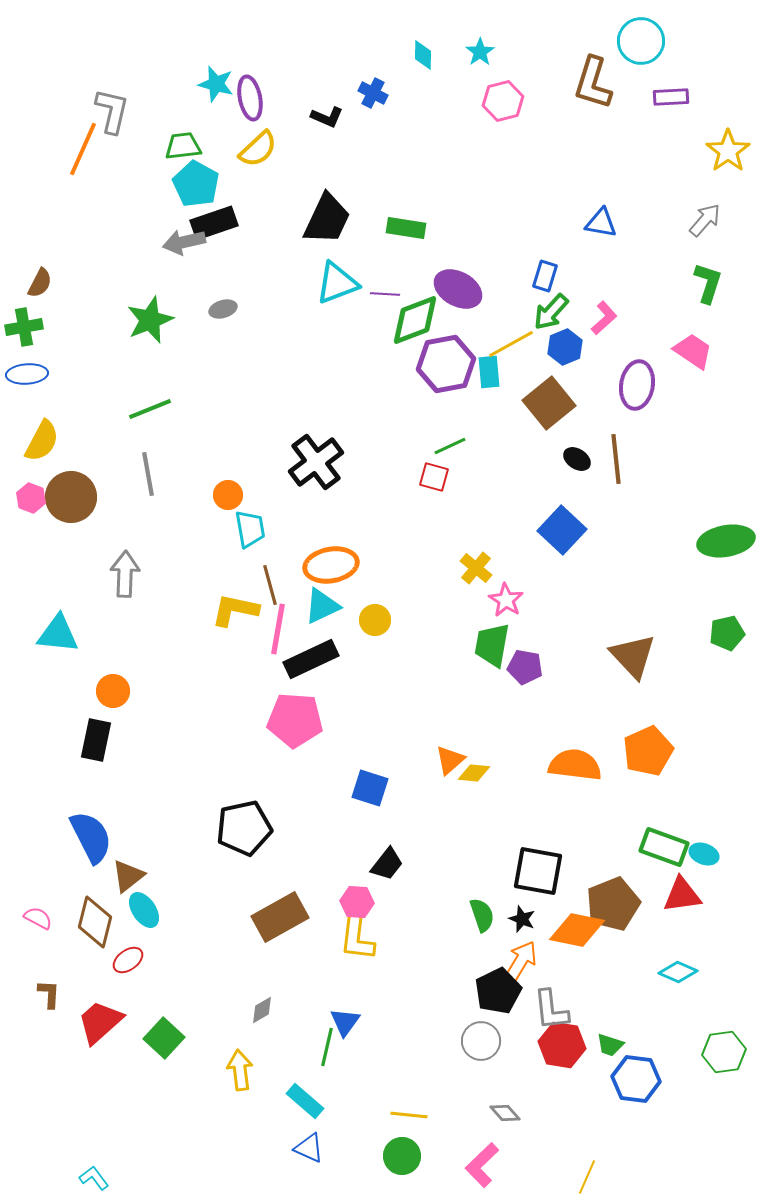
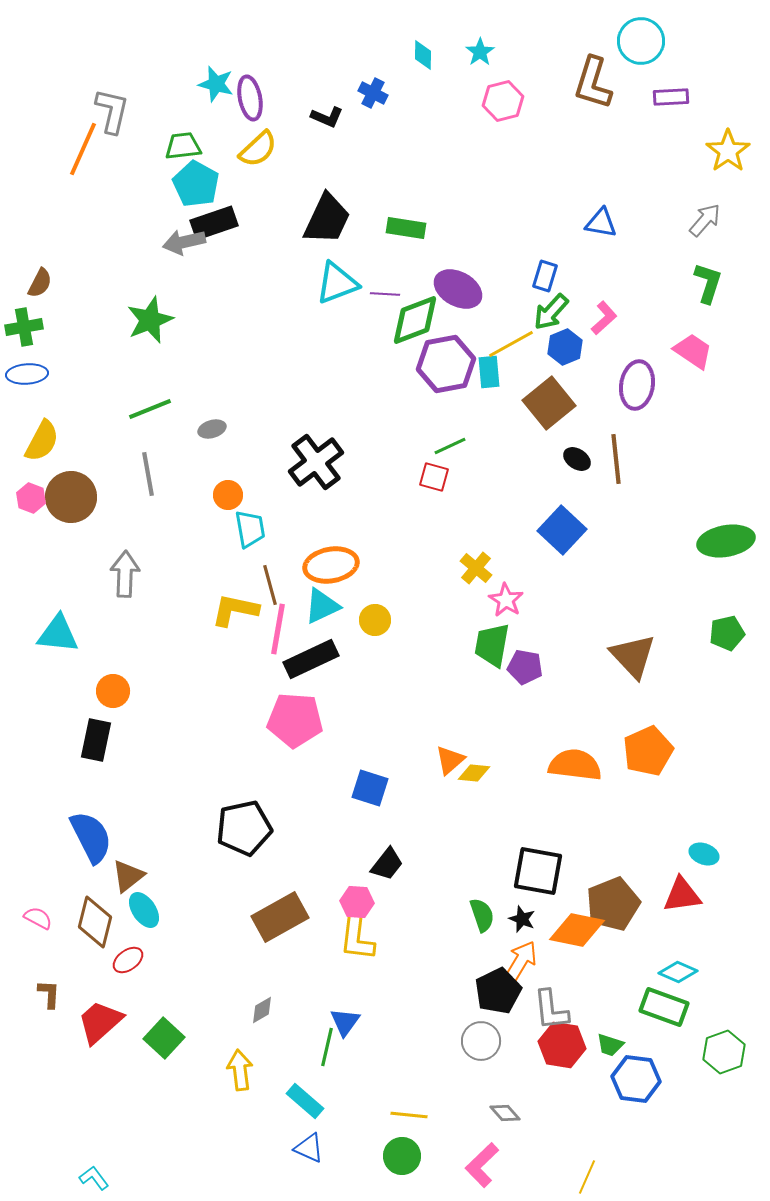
gray ellipse at (223, 309): moved 11 px left, 120 px down
green rectangle at (664, 847): moved 160 px down
green hexagon at (724, 1052): rotated 12 degrees counterclockwise
